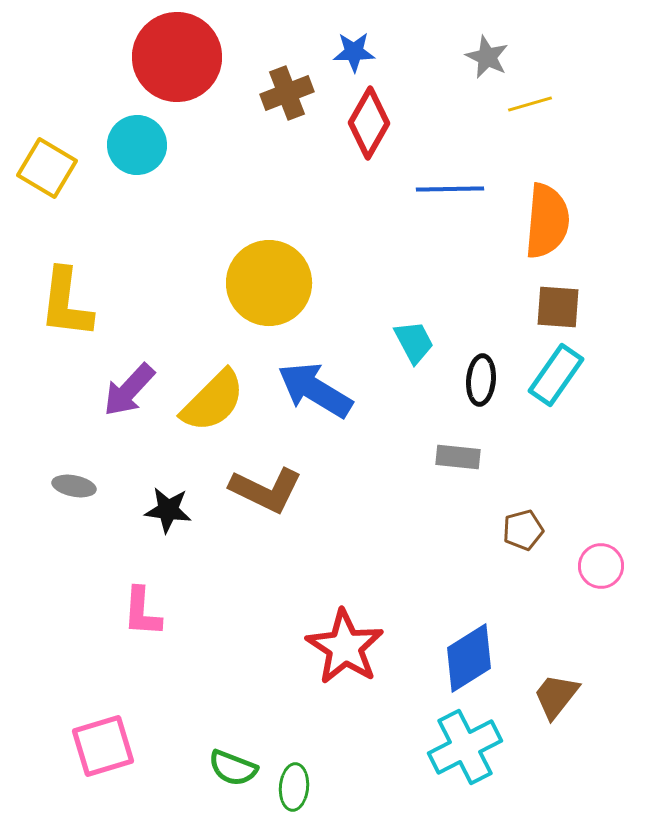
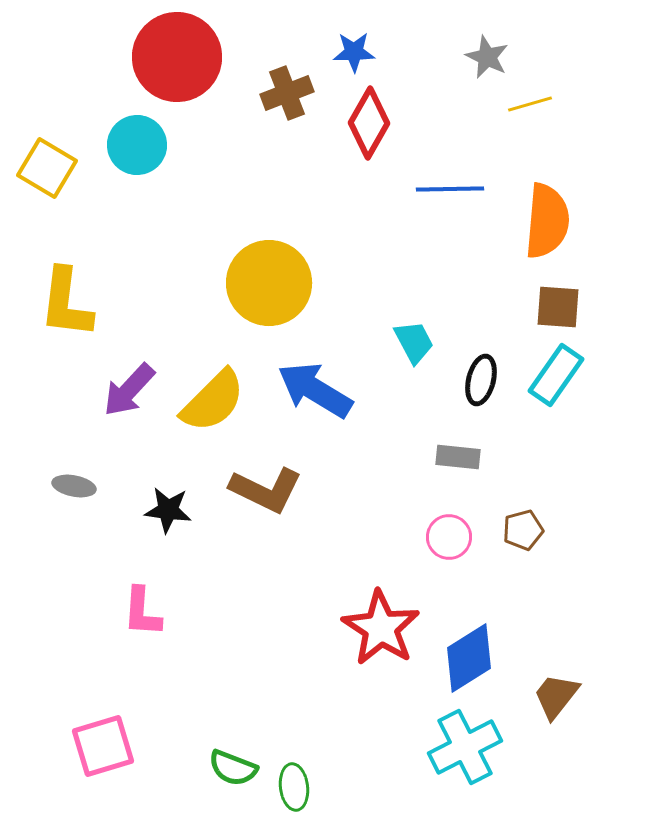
black ellipse: rotated 9 degrees clockwise
pink circle: moved 152 px left, 29 px up
red star: moved 36 px right, 19 px up
green ellipse: rotated 12 degrees counterclockwise
